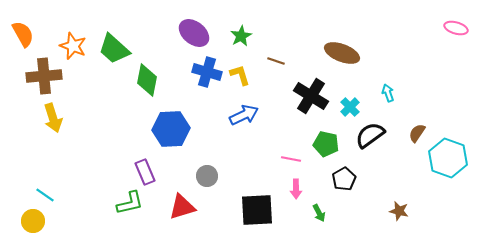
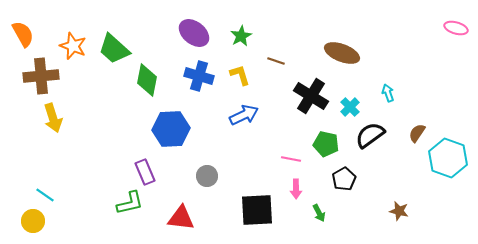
blue cross: moved 8 px left, 4 px down
brown cross: moved 3 px left
red triangle: moved 1 px left, 11 px down; rotated 24 degrees clockwise
